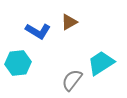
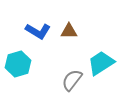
brown triangle: moved 9 px down; rotated 30 degrees clockwise
cyan hexagon: moved 1 px down; rotated 10 degrees counterclockwise
